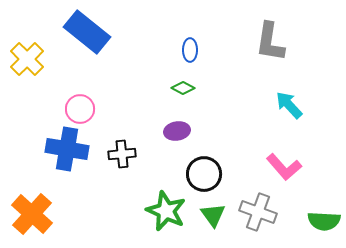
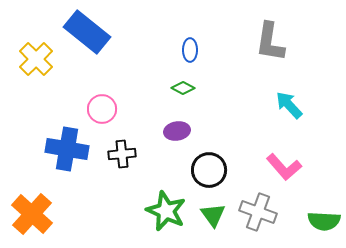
yellow cross: moved 9 px right
pink circle: moved 22 px right
black circle: moved 5 px right, 4 px up
